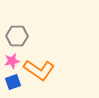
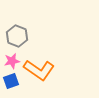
gray hexagon: rotated 20 degrees clockwise
blue square: moved 2 px left, 1 px up
